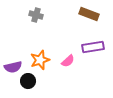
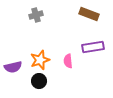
gray cross: rotated 32 degrees counterclockwise
pink semicircle: rotated 128 degrees clockwise
black circle: moved 11 px right
